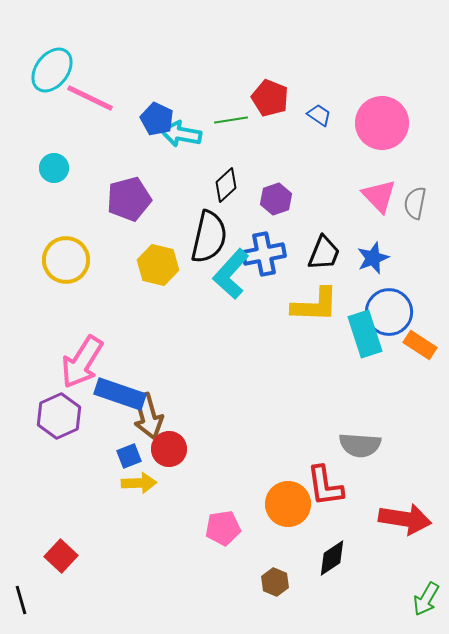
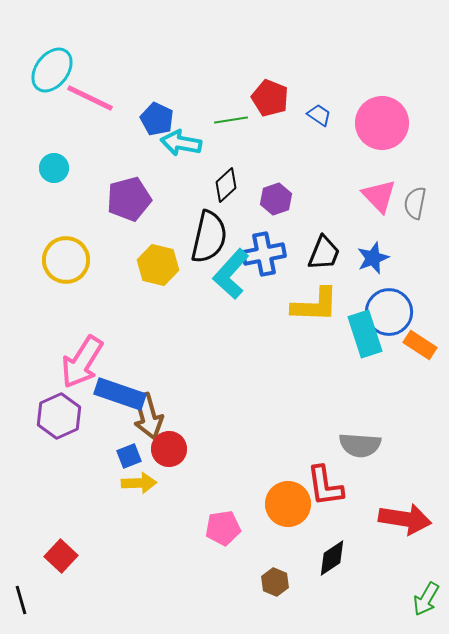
cyan arrow at (181, 134): moved 9 px down
